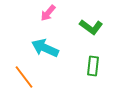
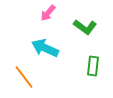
green L-shape: moved 6 px left
